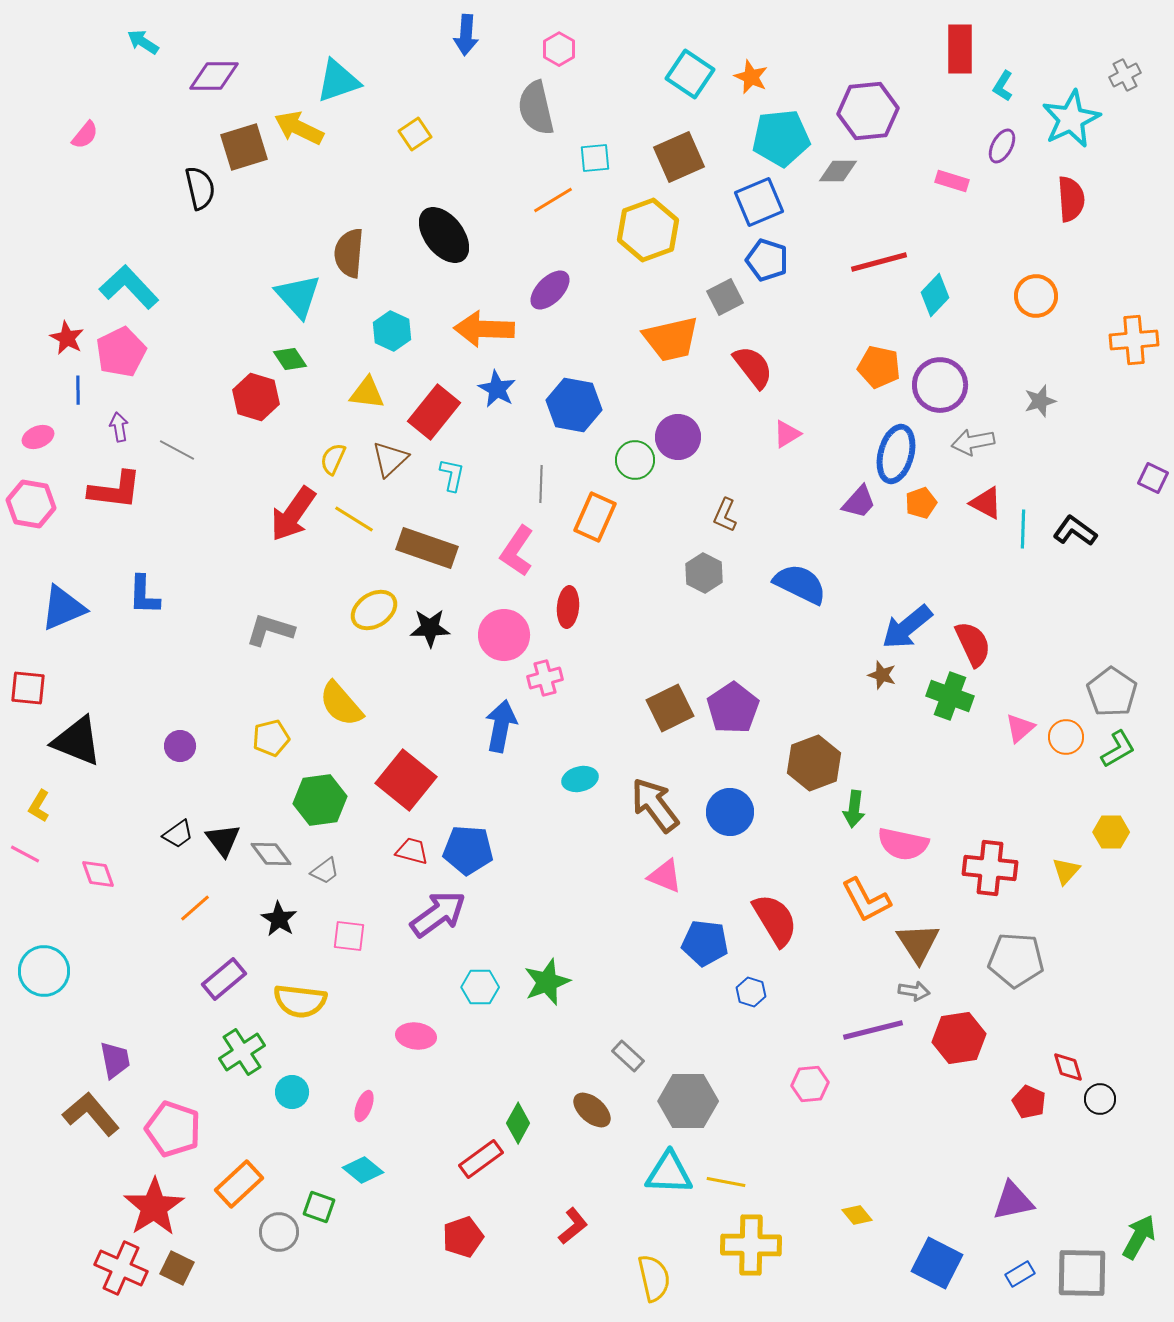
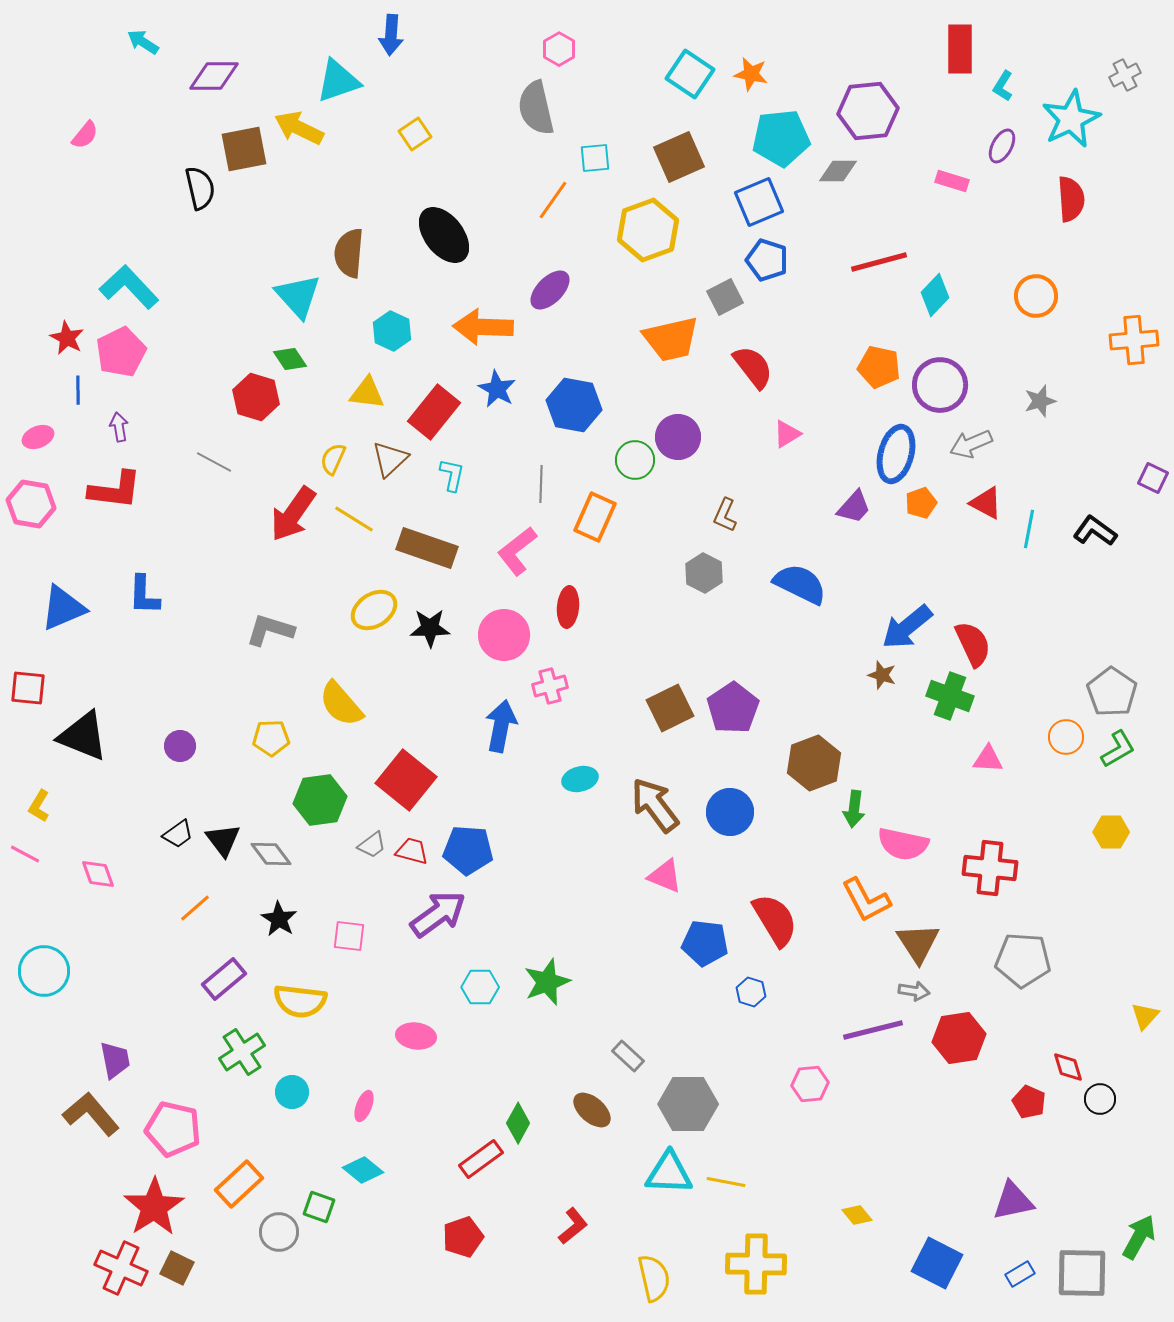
blue arrow at (466, 35): moved 75 px left
orange star at (751, 77): moved 3 px up; rotated 12 degrees counterclockwise
brown square at (244, 147): moved 2 px down; rotated 6 degrees clockwise
orange line at (553, 200): rotated 24 degrees counterclockwise
orange arrow at (484, 329): moved 1 px left, 2 px up
gray arrow at (973, 442): moved 2 px left, 2 px down; rotated 12 degrees counterclockwise
gray line at (177, 450): moved 37 px right, 12 px down
purple trapezoid at (859, 502): moved 5 px left, 5 px down
cyan line at (1023, 529): moved 6 px right; rotated 9 degrees clockwise
black L-shape at (1075, 531): moved 20 px right
pink L-shape at (517, 551): rotated 18 degrees clockwise
pink cross at (545, 678): moved 5 px right, 8 px down
pink triangle at (1020, 728): moved 32 px left, 31 px down; rotated 44 degrees clockwise
yellow pentagon at (271, 738): rotated 12 degrees clockwise
black triangle at (77, 741): moved 6 px right, 5 px up
gray trapezoid at (325, 871): moved 47 px right, 26 px up
yellow triangle at (1066, 871): moved 79 px right, 145 px down
gray pentagon at (1016, 960): moved 7 px right
gray hexagon at (688, 1101): moved 3 px down
pink pentagon at (173, 1129): rotated 6 degrees counterclockwise
yellow cross at (751, 1245): moved 5 px right, 19 px down
